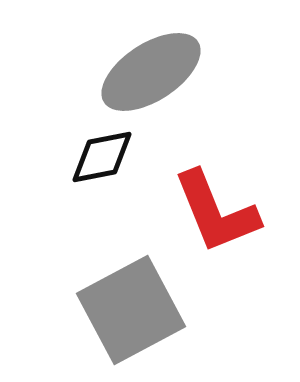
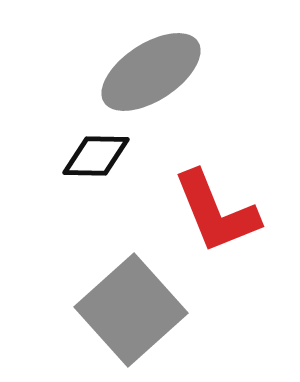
black diamond: moved 6 px left, 1 px up; rotated 12 degrees clockwise
gray square: rotated 14 degrees counterclockwise
